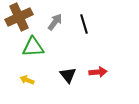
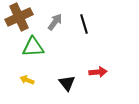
black triangle: moved 1 px left, 8 px down
